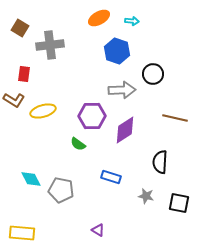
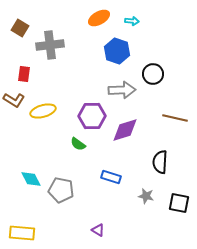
purple diamond: rotated 16 degrees clockwise
